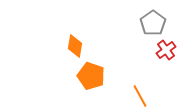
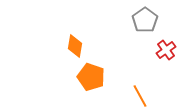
gray pentagon: moved 8 px left, 3 px up
orange pentagon: moved 1 px down
